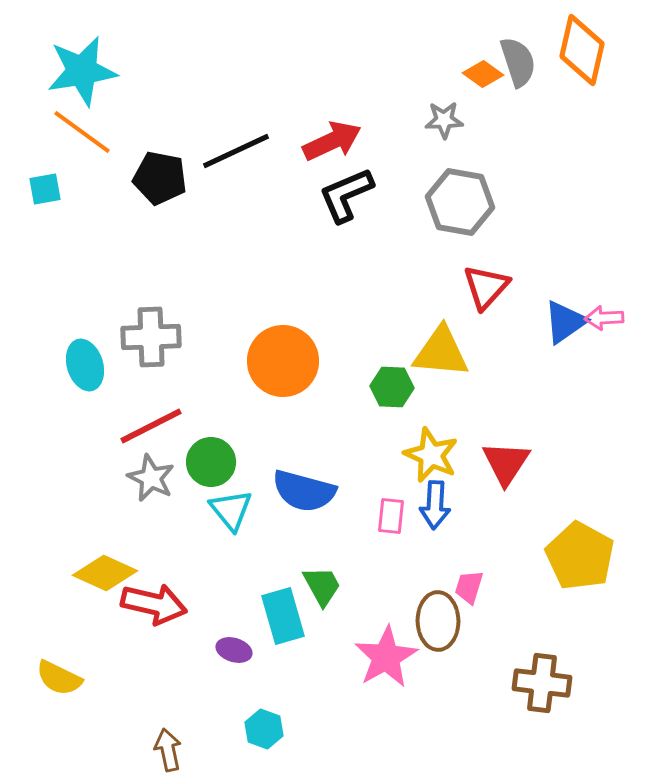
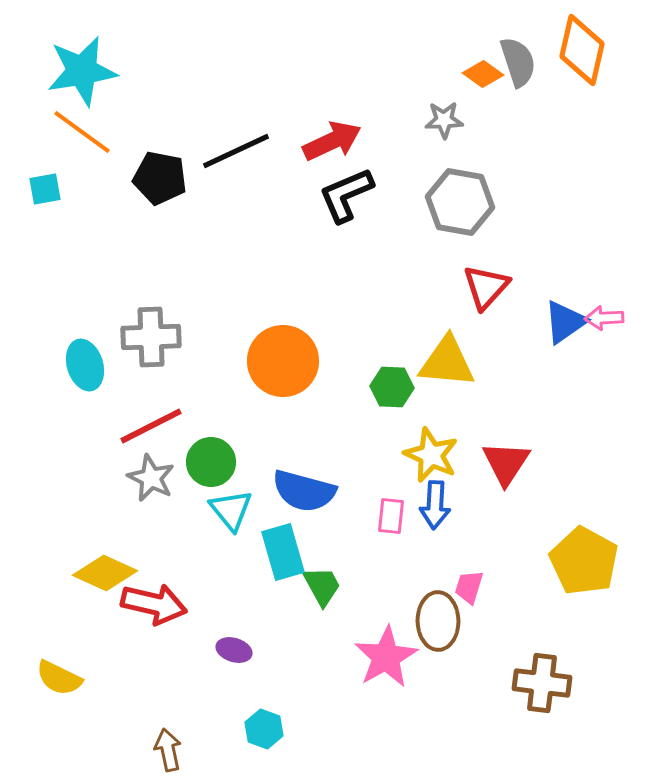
yellow triangle at (441, 352): moved 6 px right, 10 px down
yellow pentagon at (580, 556): moved 4 px right, 5 px down
cyan rectangle at (283, 616): moved 64 px up
